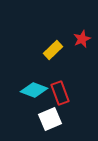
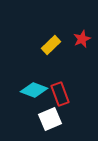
yellow rectangle: moved 2 px left, 5 px up
red rectangle: moved 1 px down
